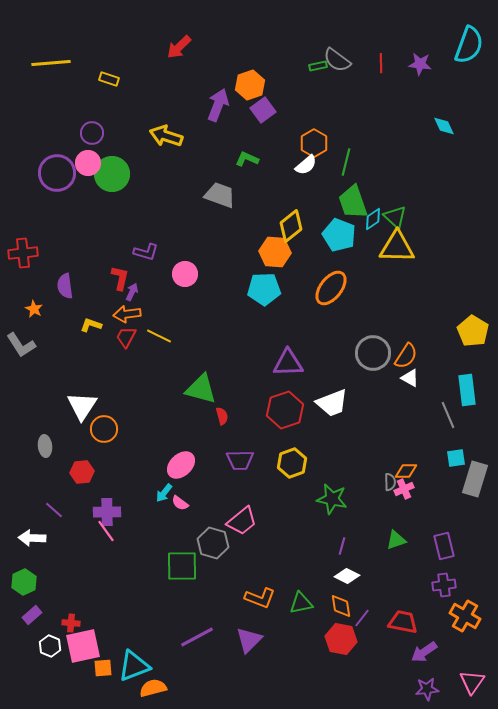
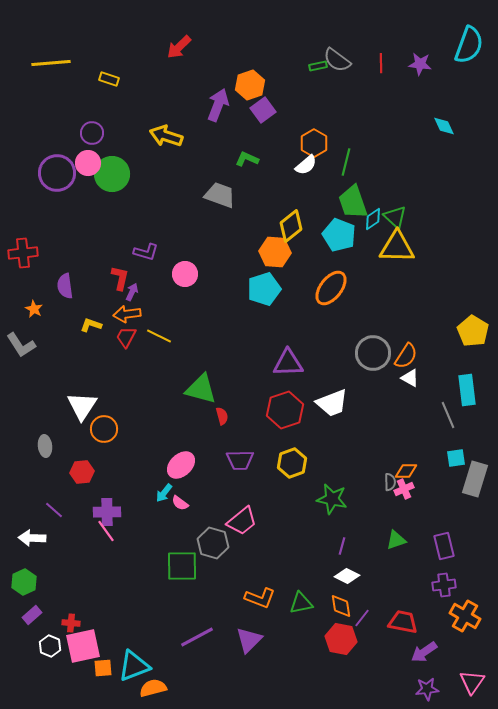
cyan pentagon at (264, 289): rotated 16 degrees counterclockwise
